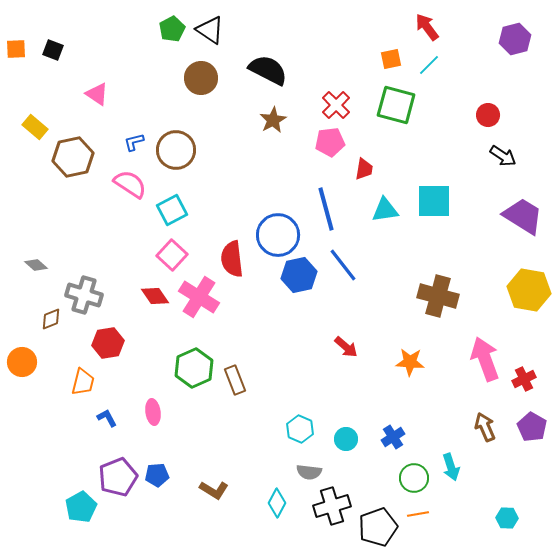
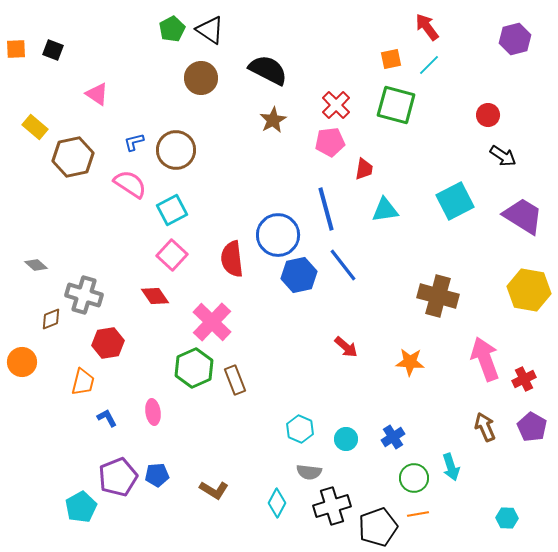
cyan square at (434, 201): moved 21 px right; rotated 27 degrees counterclockwise
pink cross at (199, 297): moved 13 px right, 25 px down; rotated 12 degrees clockwise
